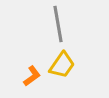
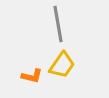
orange L-shape: rotated 50 degrees clockwise
